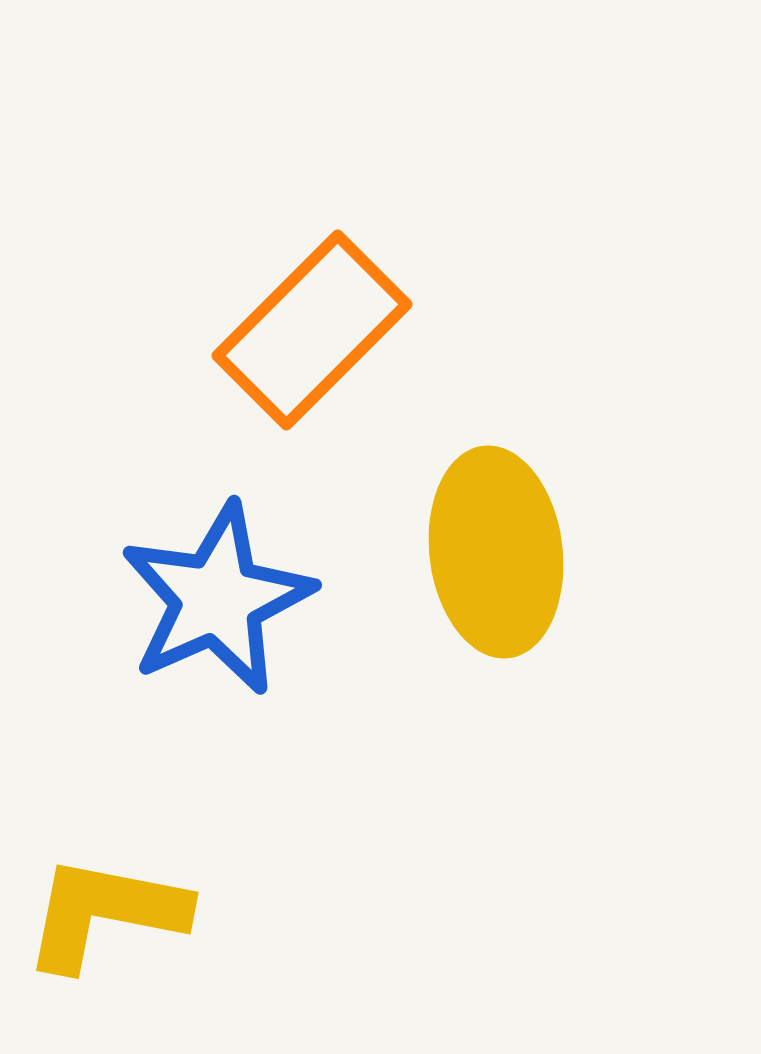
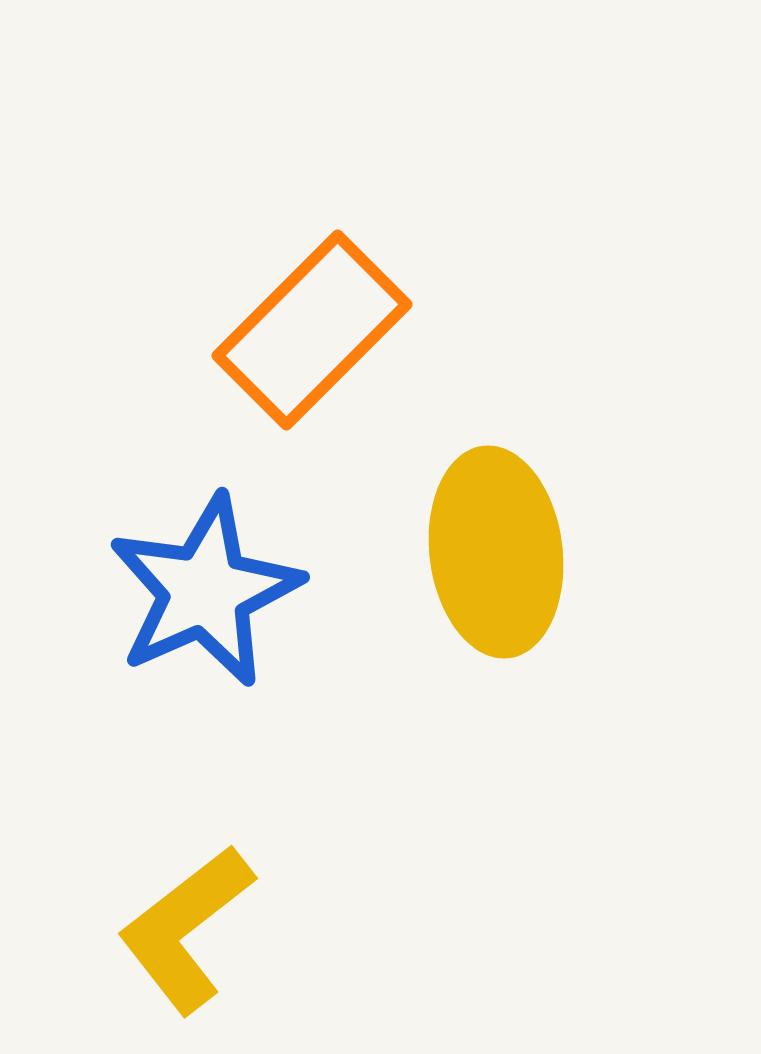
blue star: moved 12 px left, 8 px up
yellow L-shape: moved 81 px right, 16 px down; rotated 49 degrees counterclockwise
